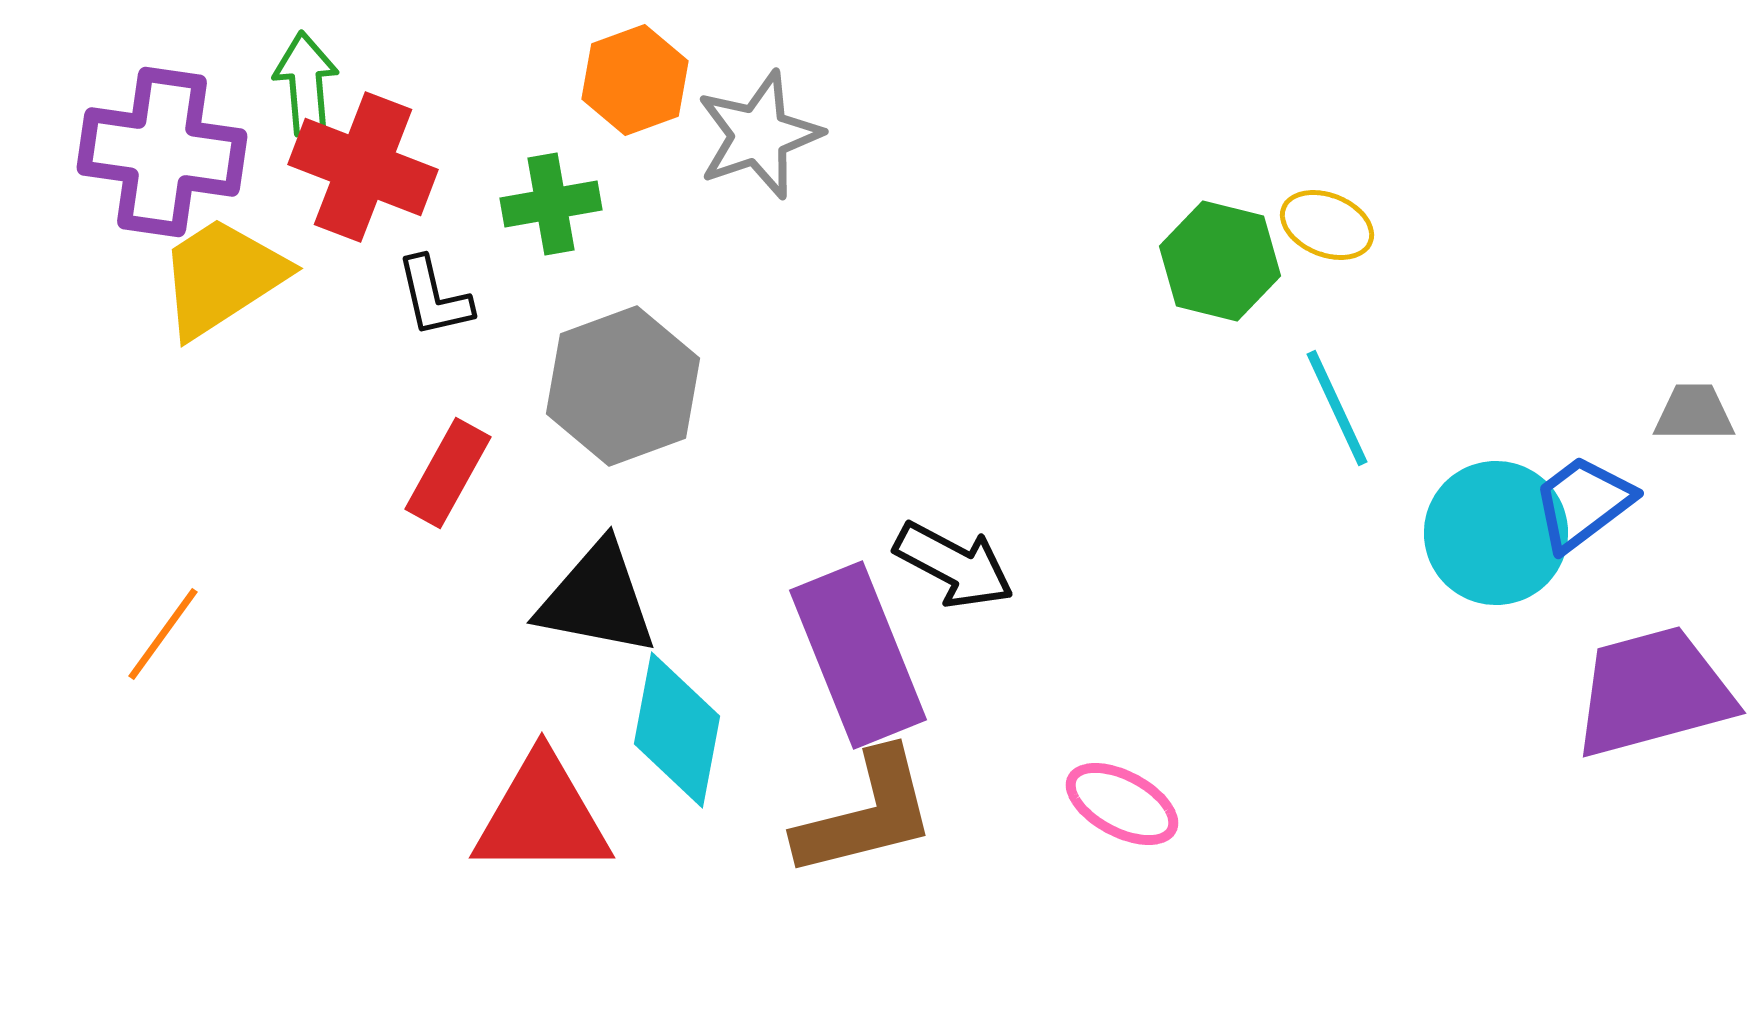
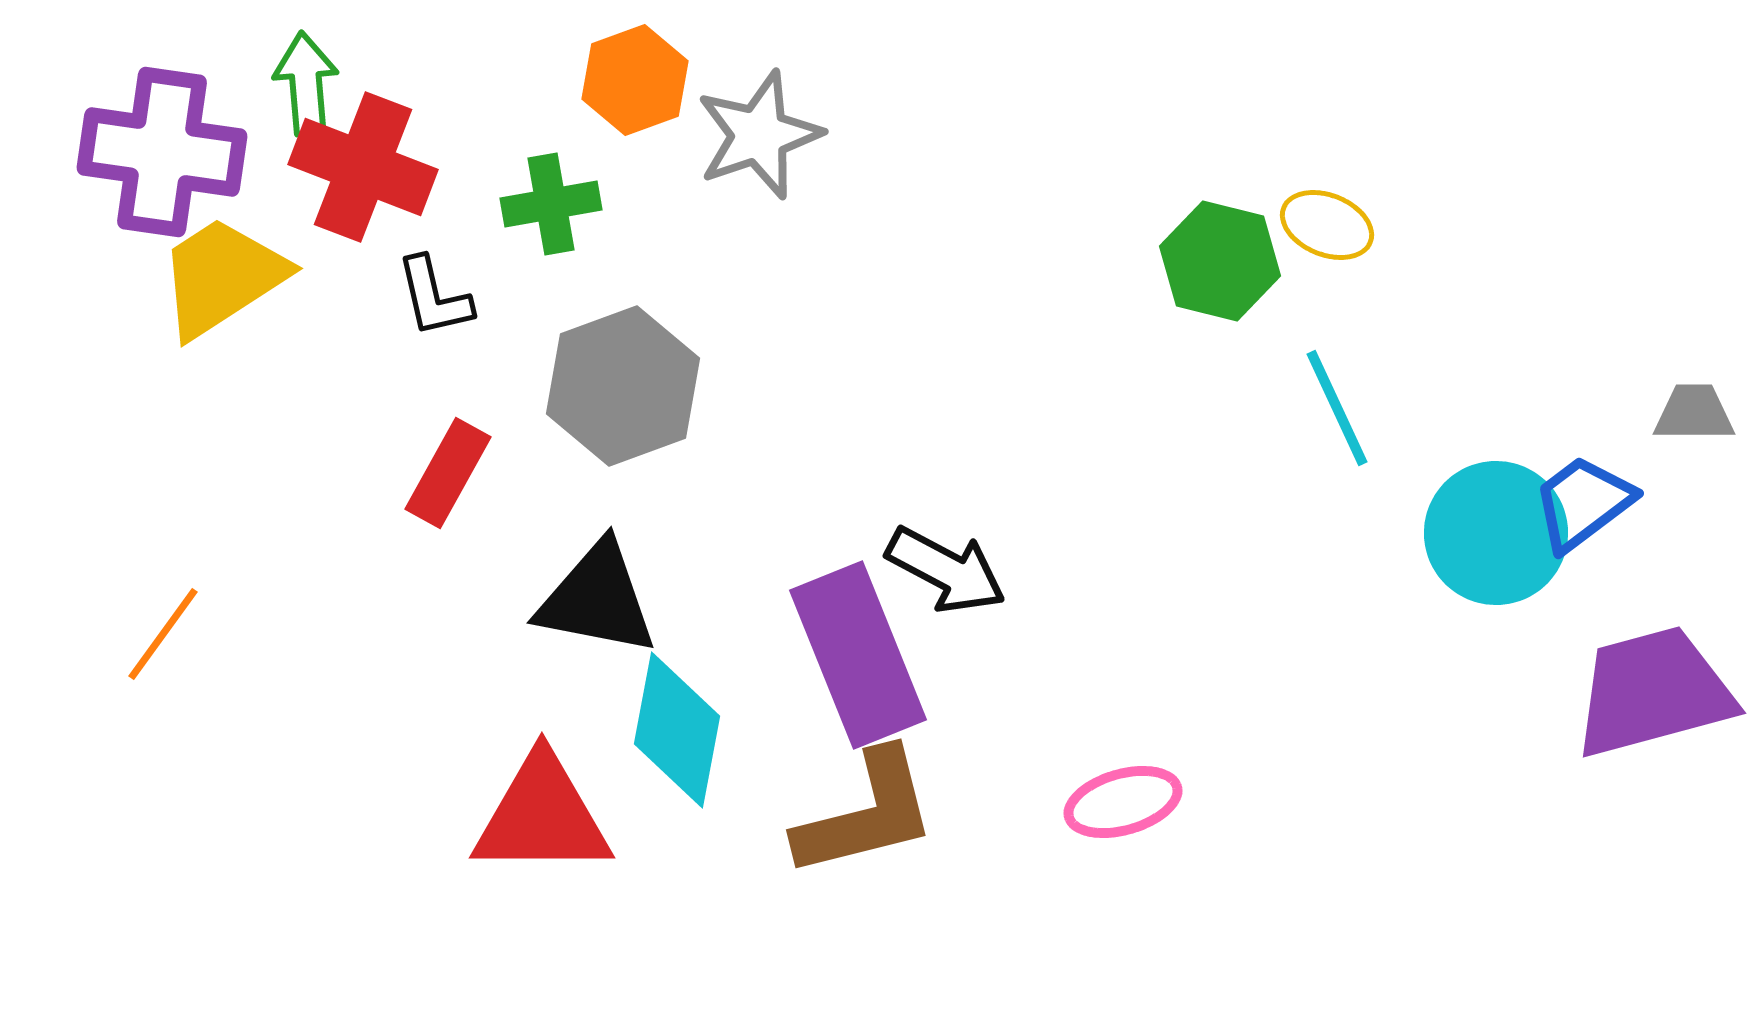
black arrow: moved 8 px left, 5 px down
pink ellipse: moved 1 px right, 2 px up; rotated 44 degrees counterclockwise
